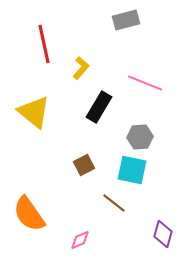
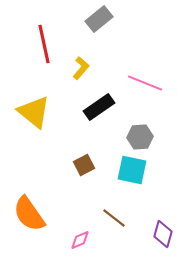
gray rectangle: moved 27 px left, 1 px up; rotated 24 degrees counterclockwise
black rectangle: rotated 24 degrees clockwise
brown line: moved 15 px down
